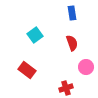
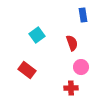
blue rectangle: moved 11 px right, 2 px down
cyan square: moved 2 px right
pink circle: moved 5 px left
red cross: moved 5 px right; rotated 16 degrees clockwise
